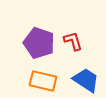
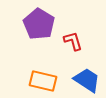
purple pentagon: moved 19 px up; rotated 12 degrees clockwise
blue trapezoid: moved 1 px right
